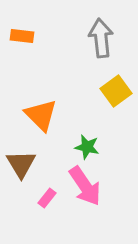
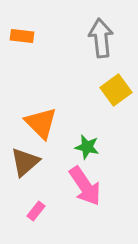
yellow square: moved 1 px up
orange triangle: moved 8 px down
brown triangle: moved 4 px right, 2 px up; rotated 20 degrees clockwise
pink rectangle: moved 11 px left, 13 px down
